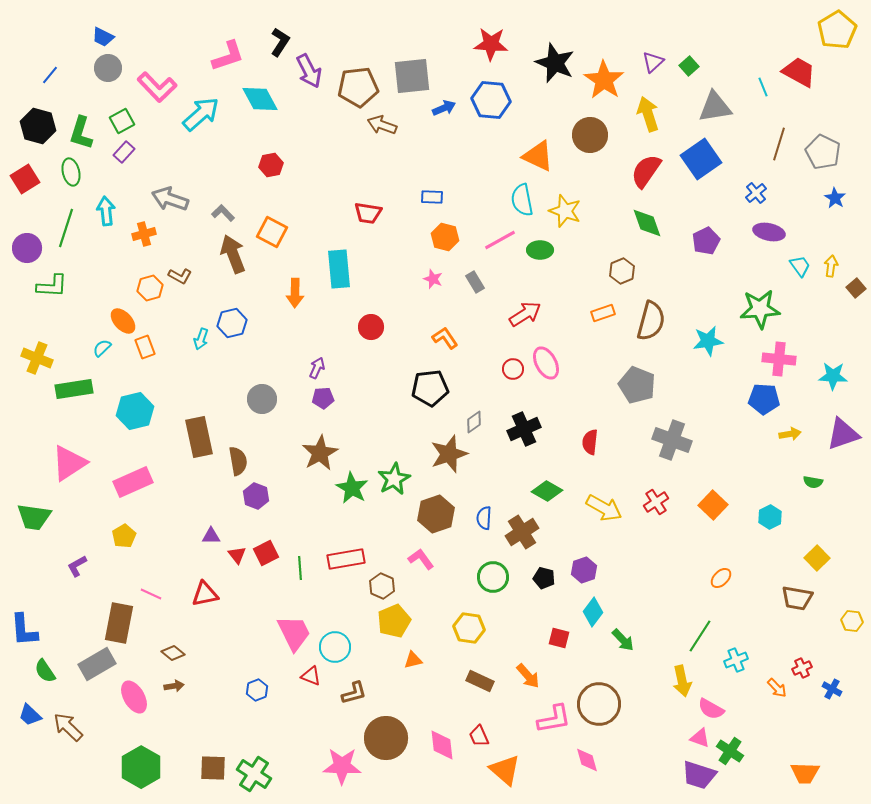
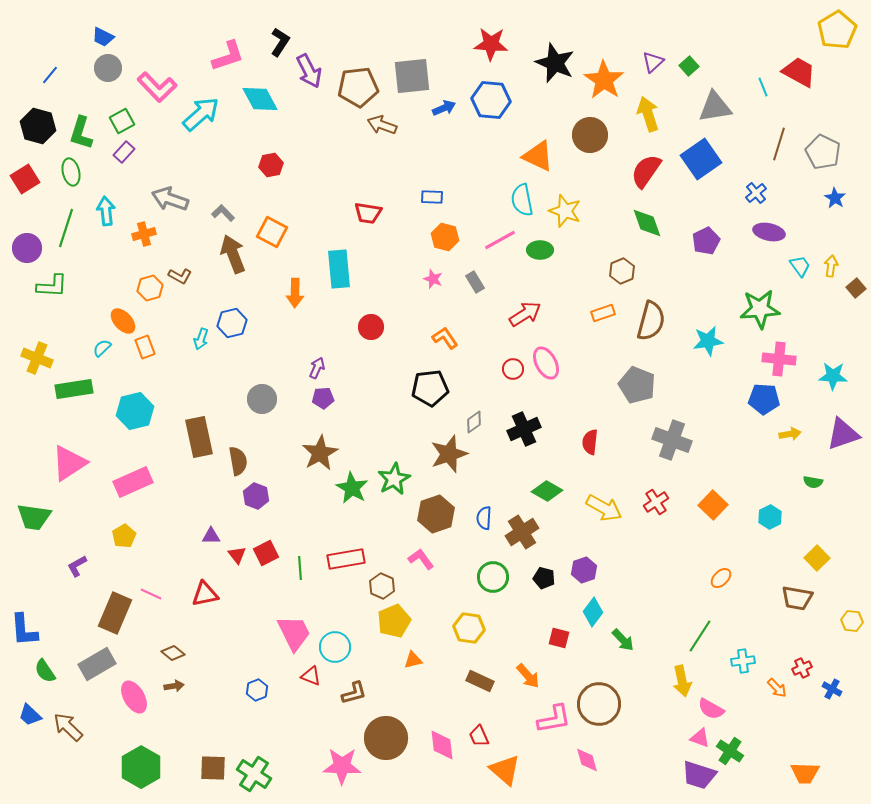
brown rectangle at (119, 623): moved 4 px left, 10 px up; rotated 12 degrees clockwise
cyan cross at (736, 660): moved 7 px right, 1 px down; rotated 15 degrees clockwise
